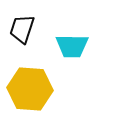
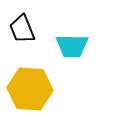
black trapezoid: rotated 40 degrees counterclockwise
